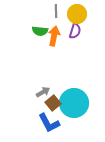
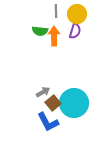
orange arrow: rotated 12 degrees counterclockwise
blue L-shape: moved 1 px left, 1 px up
